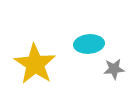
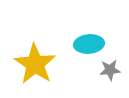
gray star: moved 4 px left, 1 px down
